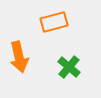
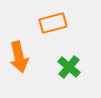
orange rectangle: moved 1 px left, 1 px down
